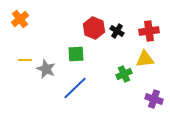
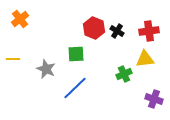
yellow line: moved 12 px left, 1 px up
